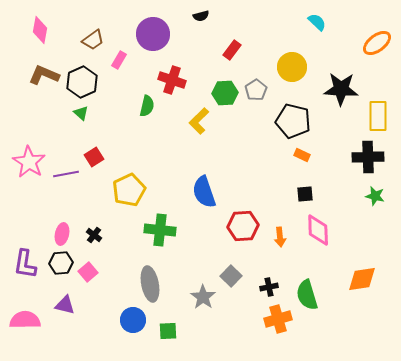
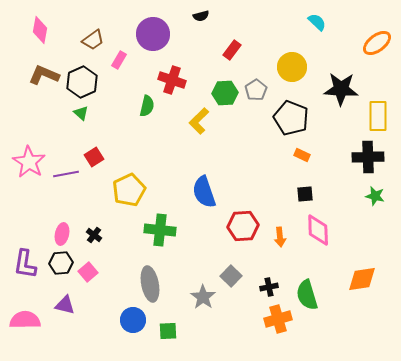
black pentagon at (293, 121): moved 2 px left, 3 px up; rotated 8 degrees clockwise
